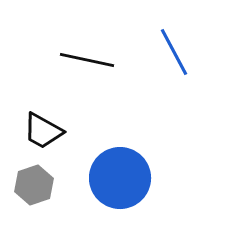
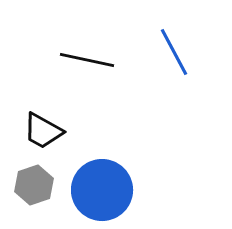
blue circle: moved 18 px left, 12 px down
